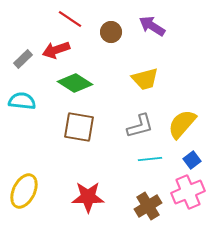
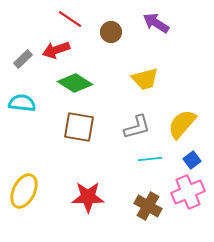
purple arrow: moved 4 px right, 3 px up
cyan semicircle: moved 2 px down
gray L-shape: moved 3 px left, 1 px down
brown cross: rotated 28 degrees counterclockwise
